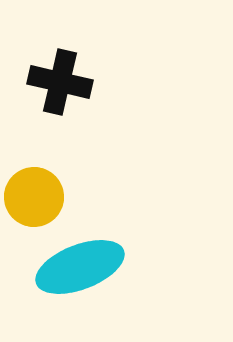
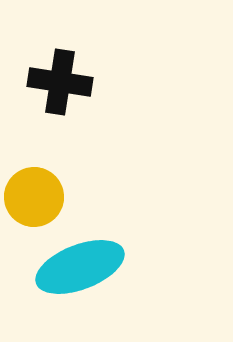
black cross: rotated 4 degrees counterclockwise
